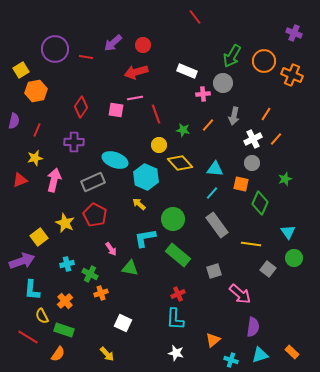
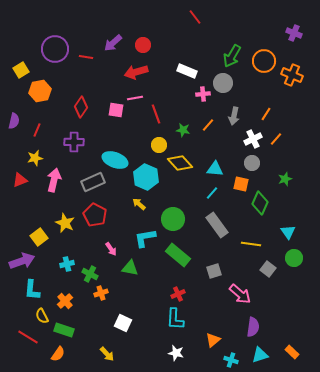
orange hexagon at (36, 91): moved 4 px right
